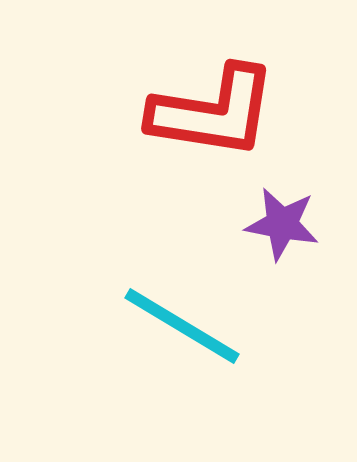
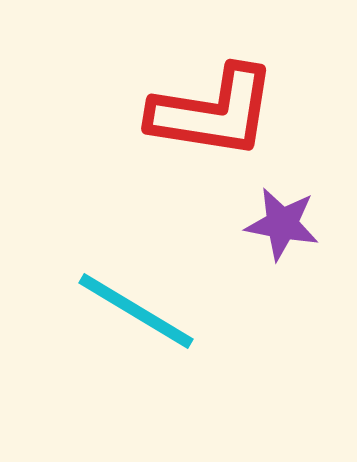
cyan line: moved 46 px left, 15 px up
